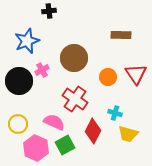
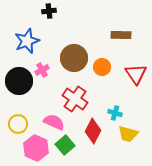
orange circle: moved 6 px left, 10 px up
green square: rotated 12 degrees counterclockwise
